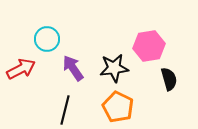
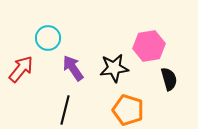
cyan circle: moved 1 px right, 1 px up
red arrow: rotated 24 degrees counterclockwise
orange pentagon: moved 10 px right, 3 px down; rotated 8 degrees counterclockwise
